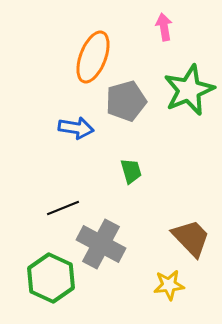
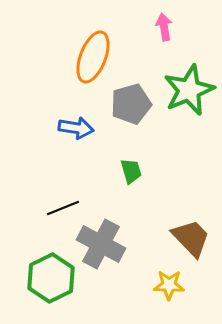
gray pentagon: moved 5 px right, 3 px down
green hexagon: rotated 9 degrees clockwise
yellow star: rotated 8 degrees clockwise
